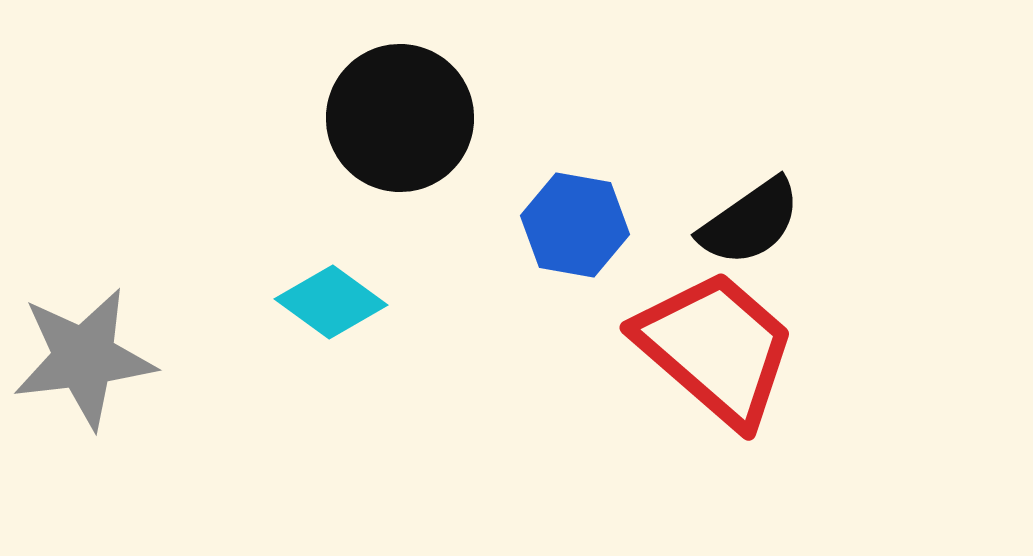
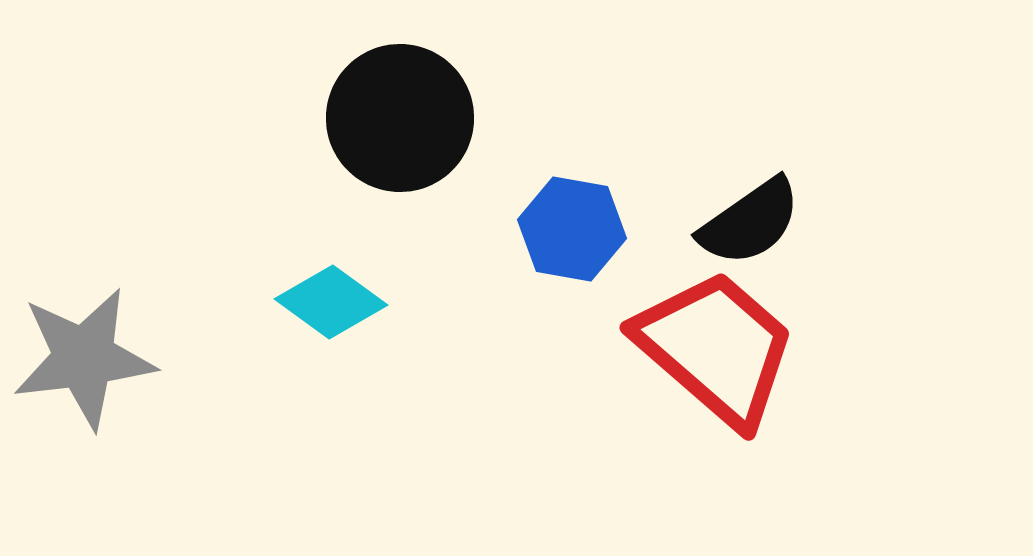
blue hexagon: moved 3 px left, 4 px down
